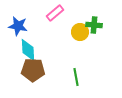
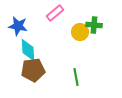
brown pentagon: rotated 10 degrees counterclockwise
